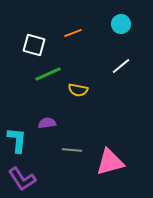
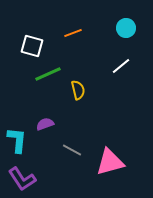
cyan circle: moved 5 px right, 4 px down
white square: moved 2 px left, 1 px down
yellow semicircle: rotated 114 degrees counterclockwise
purple semicircle: moved 2 px left, 1 px down; rotated 12 degrees counterclockwise
gray line: rotated 24 degrees clockwise
